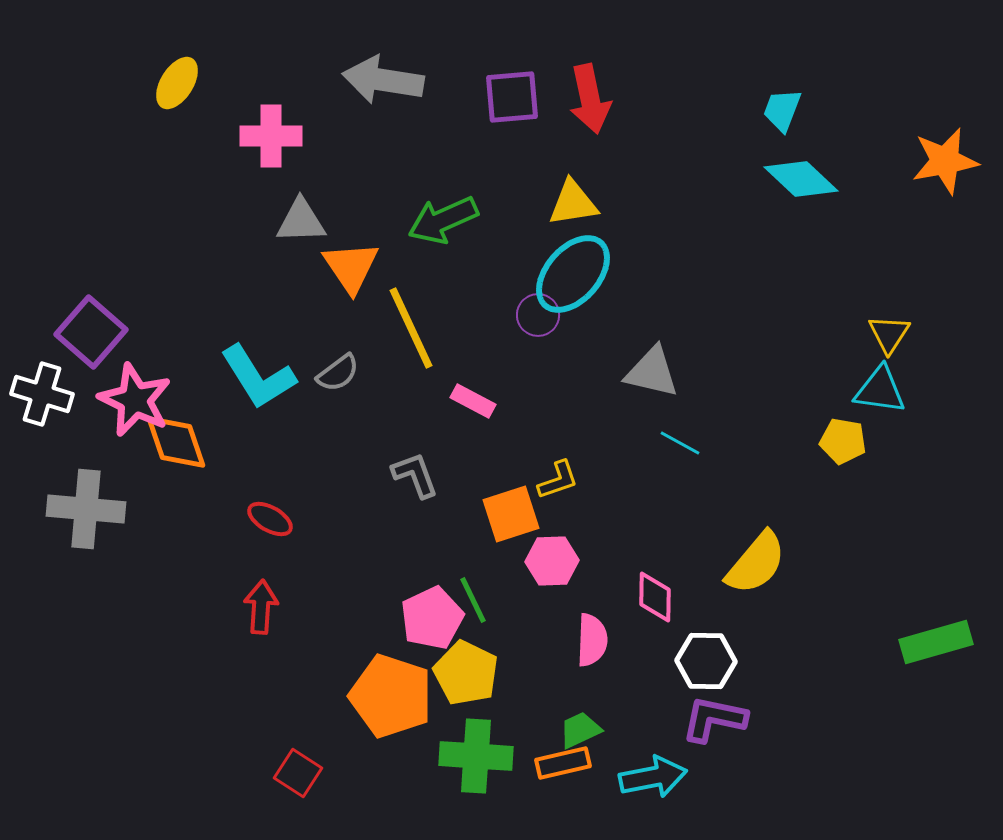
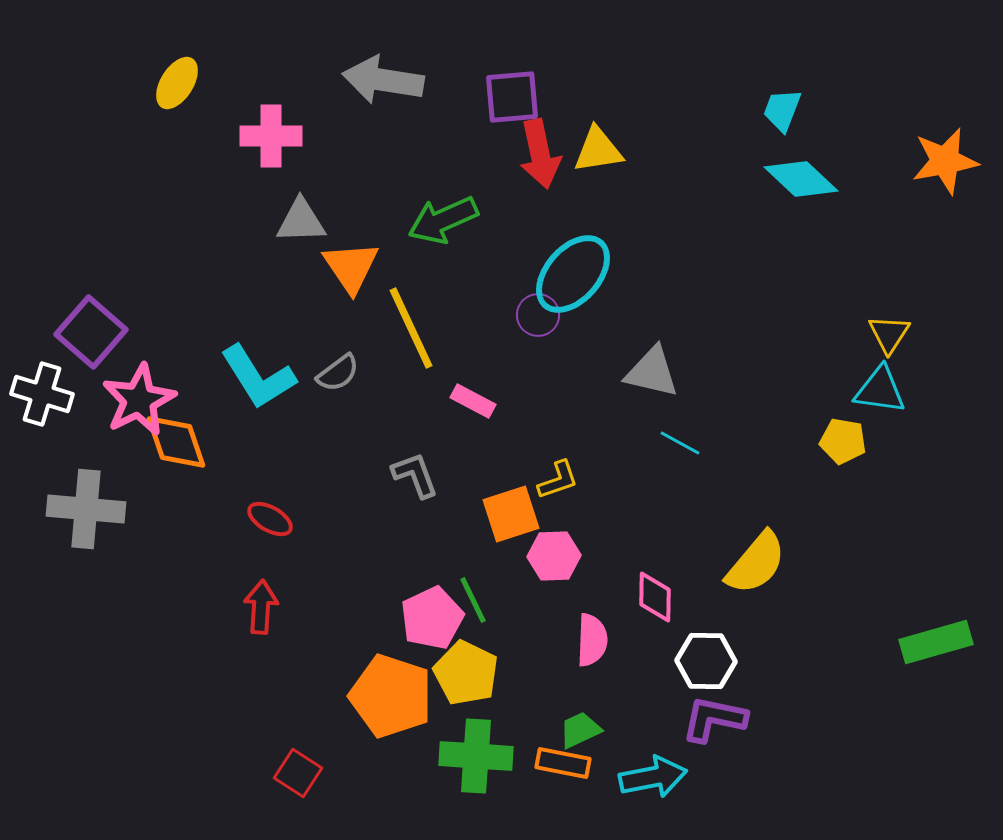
red arrow at (590, 99): moved 50 px left, 55 px down
yellow triangle at (573, 203): moved 25 px right, 53 px up
pink star at (135, 400): moved 4 px right; rotated 20 degrees clockwise
pink hexagon at (552, 561): moved 2 px right, 5 px up
orange rectangle at (563, 763): rotated 24 degrees clockwise
